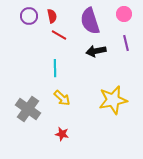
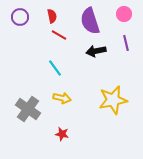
purple circle: moved 9 px left, 1 px down
cyan line: rotated 36 degrees counterclockwise
yellow arrow: rotated 30 degrees counterclockwise
